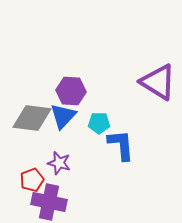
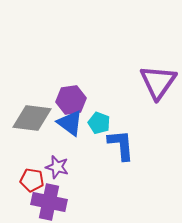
purple triangle: rotated 33 degrees clockwise
purple hexagon: moved 9 px down; rotated 12 degrees counterclockwise
blue triangle: moved 7 px right, 7 px down; rotated 36 degrees counterclockwise
cyan pentagon: rotated 20 degrees clockwise
purple star: moved 2 px left, 4 px down
red pentagon: rotated 30 degrees clockwise
